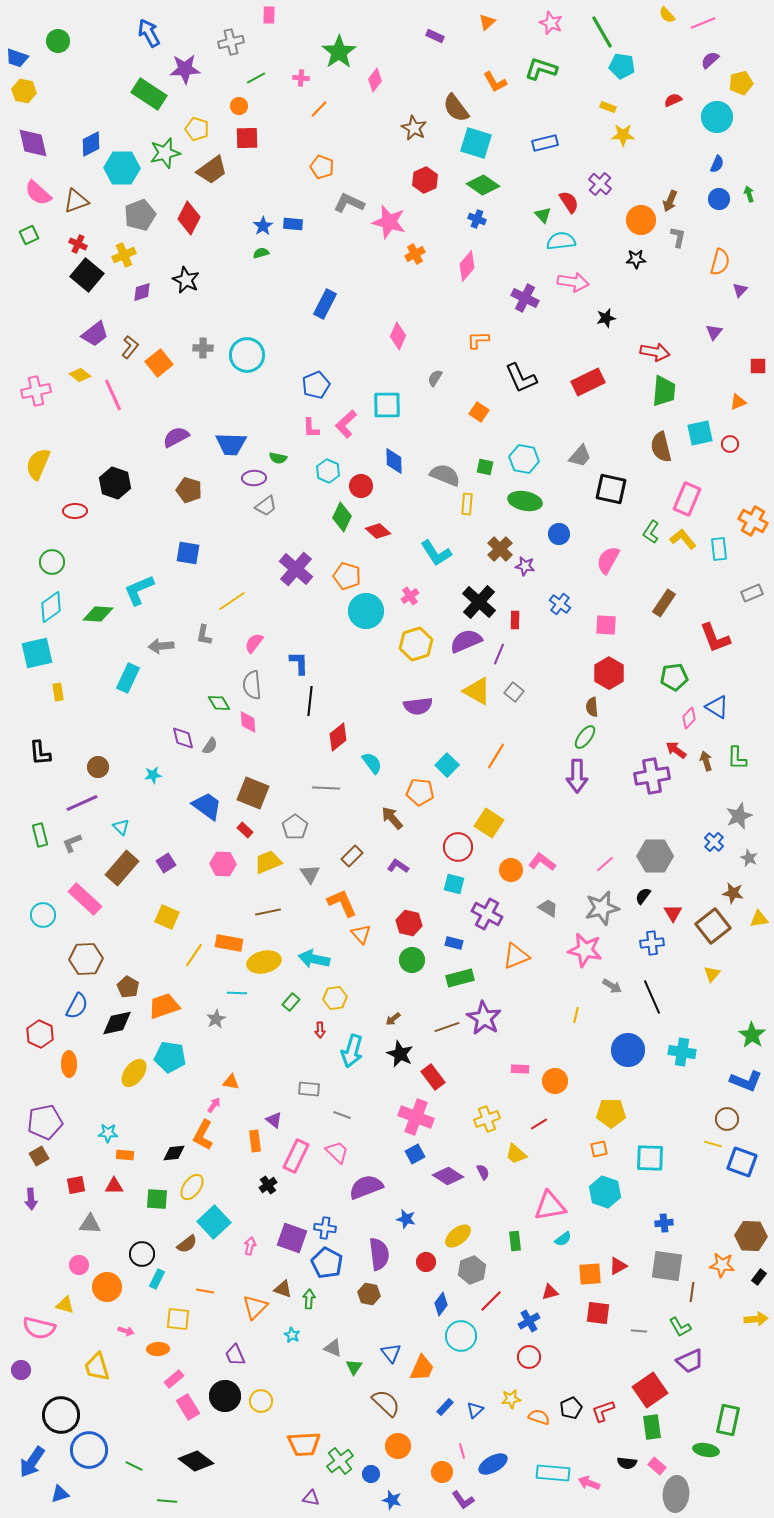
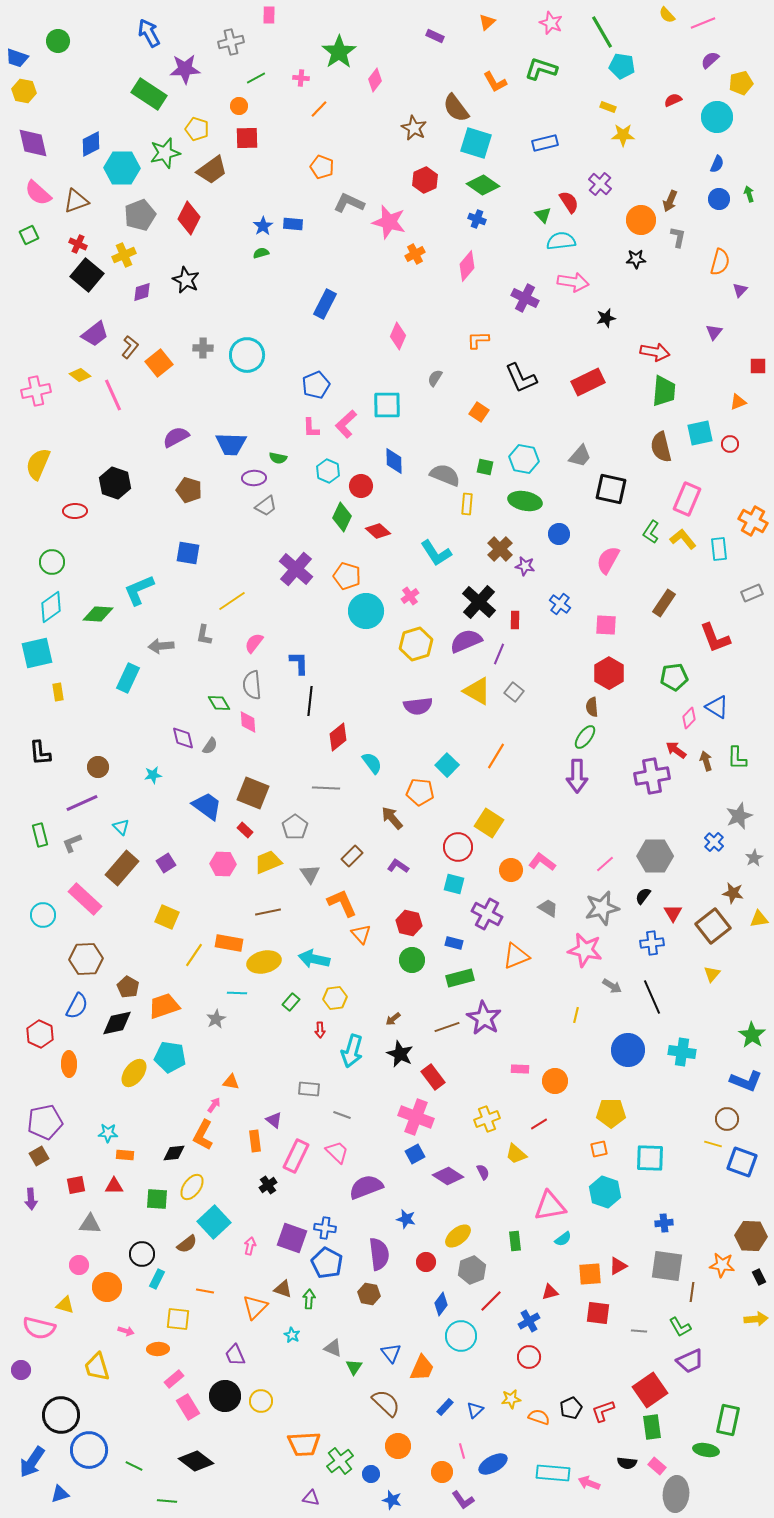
gray star at (749, 858): moved 5 px right; rotated 18 degrees clockwise
black rectangle at (759, 1277): rotated 63 degrees counterclockwise
